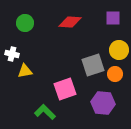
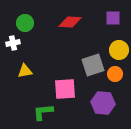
white cross: moved 1 px right, 11 px up; rotated 24 degrees counterclockwise
pink square: rotated 15 degrees clockwise
green L-shape: moved 2 px left; rotated 50 degrees counterclockwise
